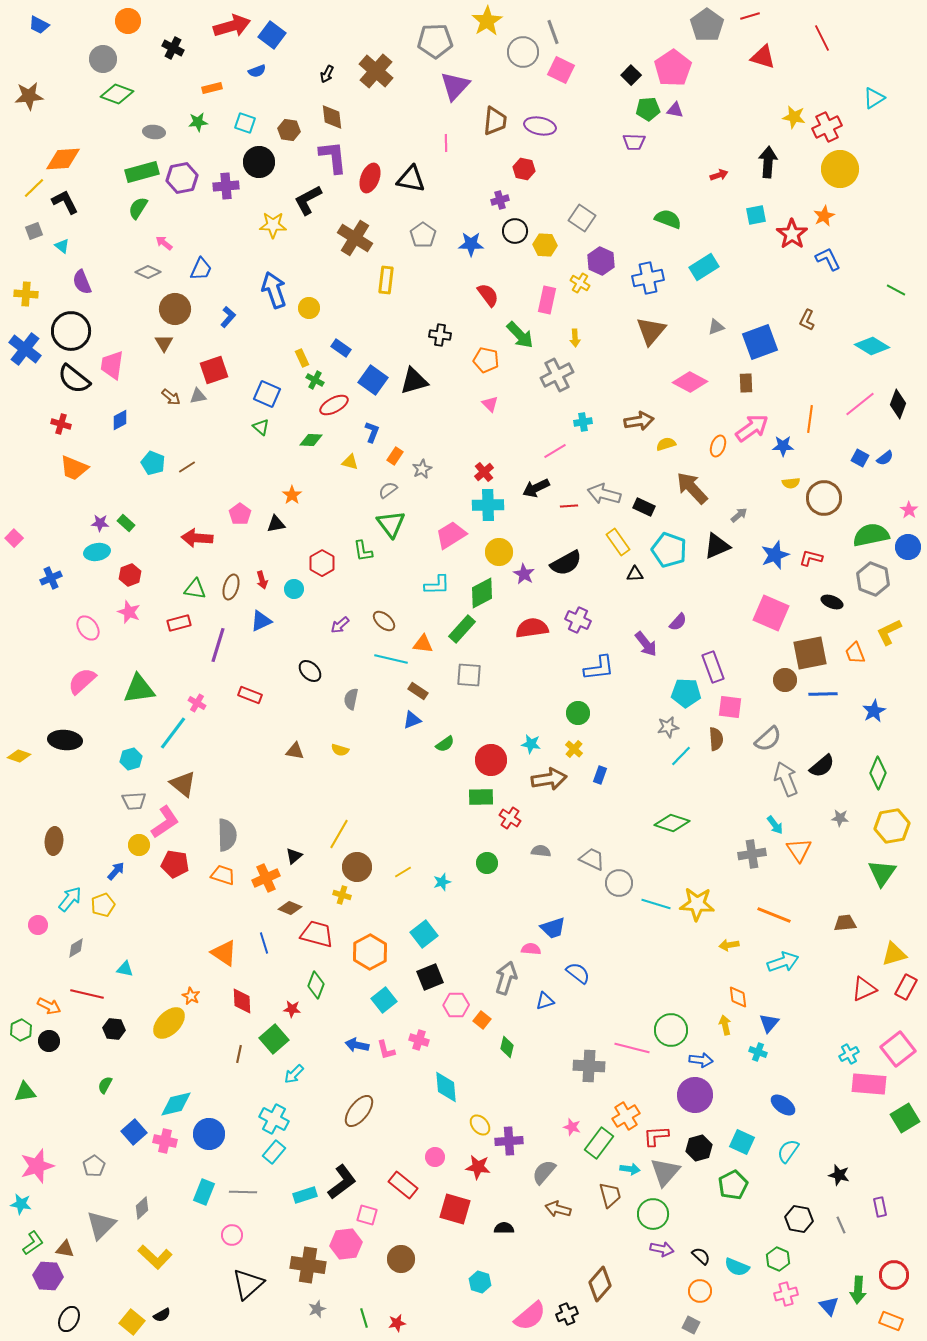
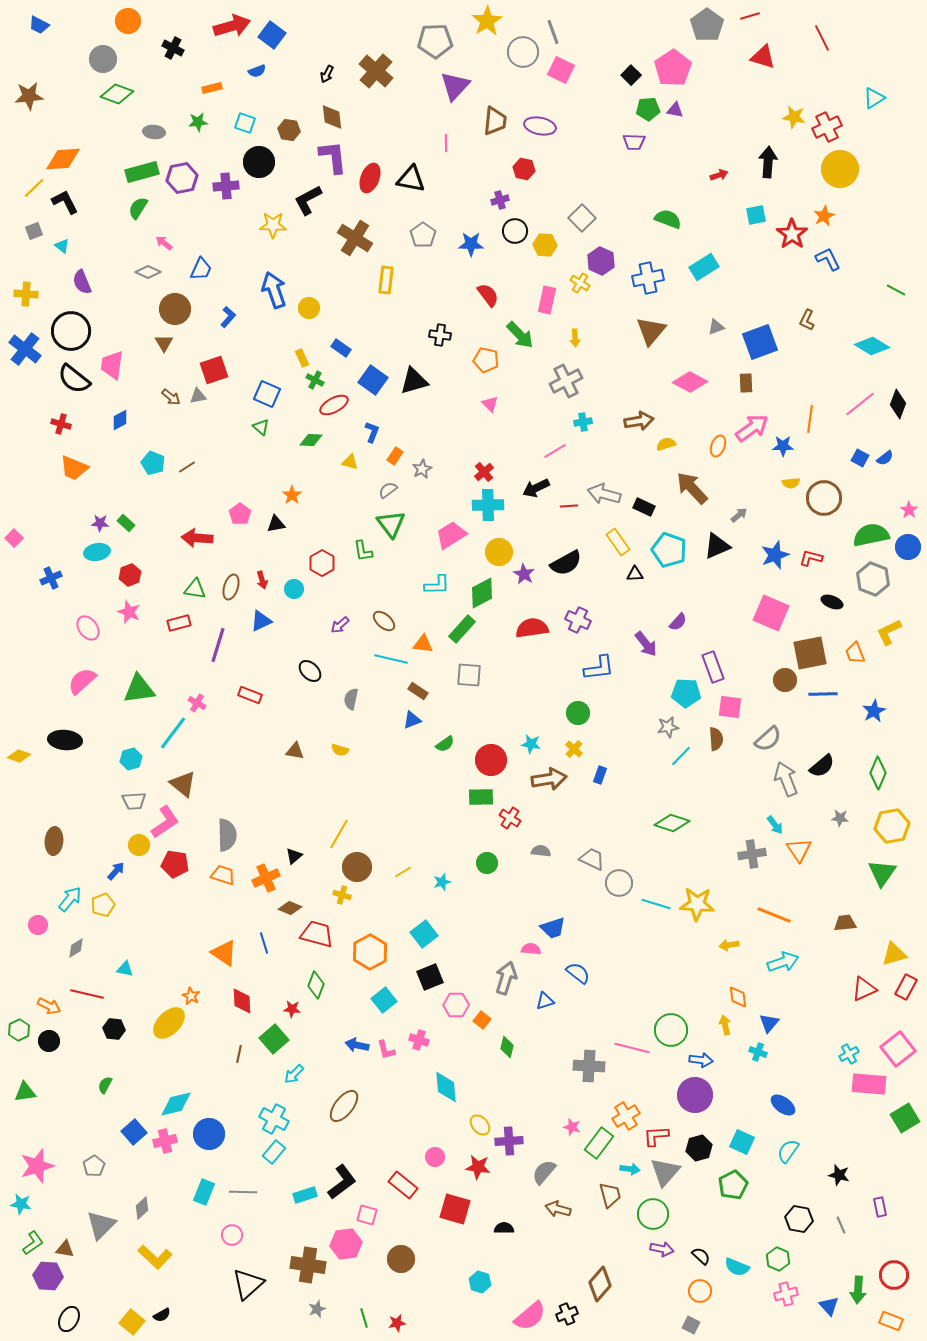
gray square at (582, 218): rotated 12 degrees clockwise
gray cross at (557, 375): moved 9 px right, 6 px down
green hexagon at (21, 1030): moved 2 px left
brown ellipse at (359, 1111): moved 15 px left, 5 px up
pink cross at (165, 1141): rotated 25 degrees counterclockwise
